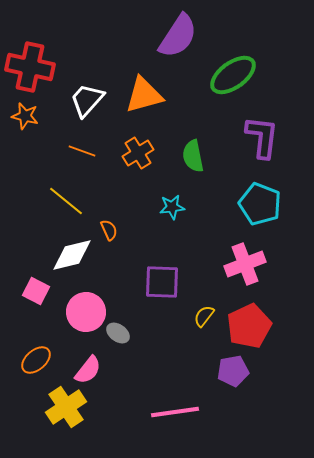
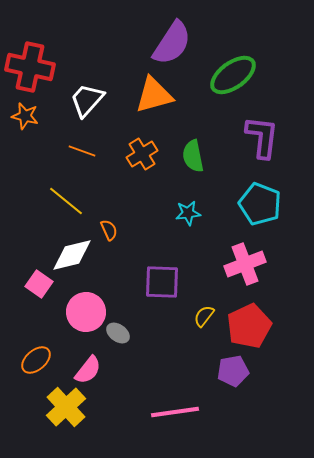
purple semicircle: moved 6 px left, 7 px down
orange triangle: moved 10 px right
orange cross: moved 4 px right, 1 px down
cyan star: moved 16 px right, 6 px down
pink square: moved 3 px right, 7 px up; rotated 8 degrees clockwise
yellow cross: rotated 9 degrees counterclockwise
